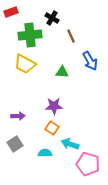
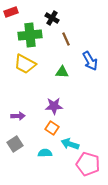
brown line: moved 5 px left, 3 px down
